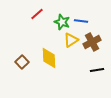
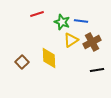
red line: rotated 24 degrees clockwise
